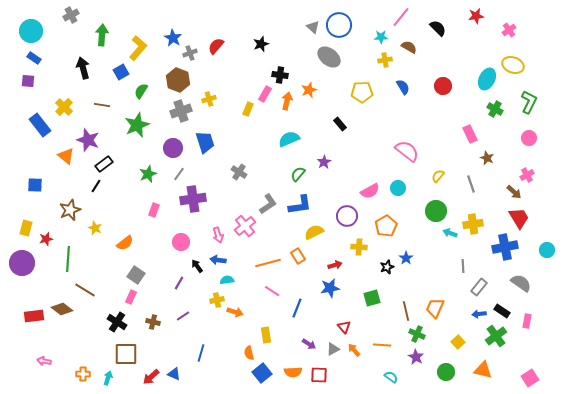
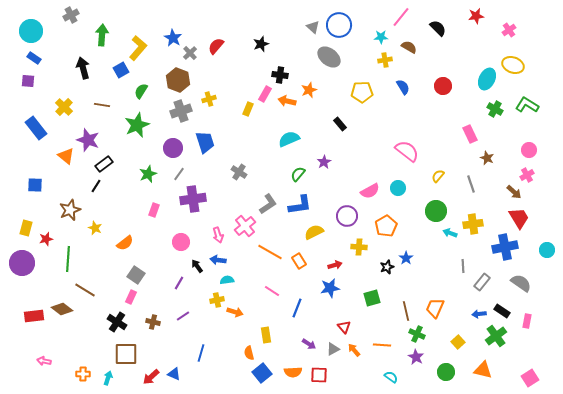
gray cross at (190, 53): rotated 24 degrees counterclockwise
blue square at (121, 72): moved 2 px up
orange arrow at (287, 101): rotated 90 degrees counterclockwise
green L-shape at (529, 102): moved 2 px left, 3 px down; rotated 85 degrees counterclockwise
blue rectangle at (40, 125): moved 4 px left, 3 px down
pink circle at (529, 138): moved 12 px down
orange rectangle at (298, 256): moved 1 px right, 5 px down
orange line at (268, 263): moved 2 px right, 11 px up; rotated 45 degrees clockwise
gray rectangle at (479, 287): moved 3 px right, 5 px up
